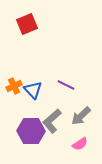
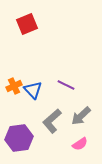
purple hexagon: moved 12 px left, 7 px down; rotated 8 degrees counterclockwise
